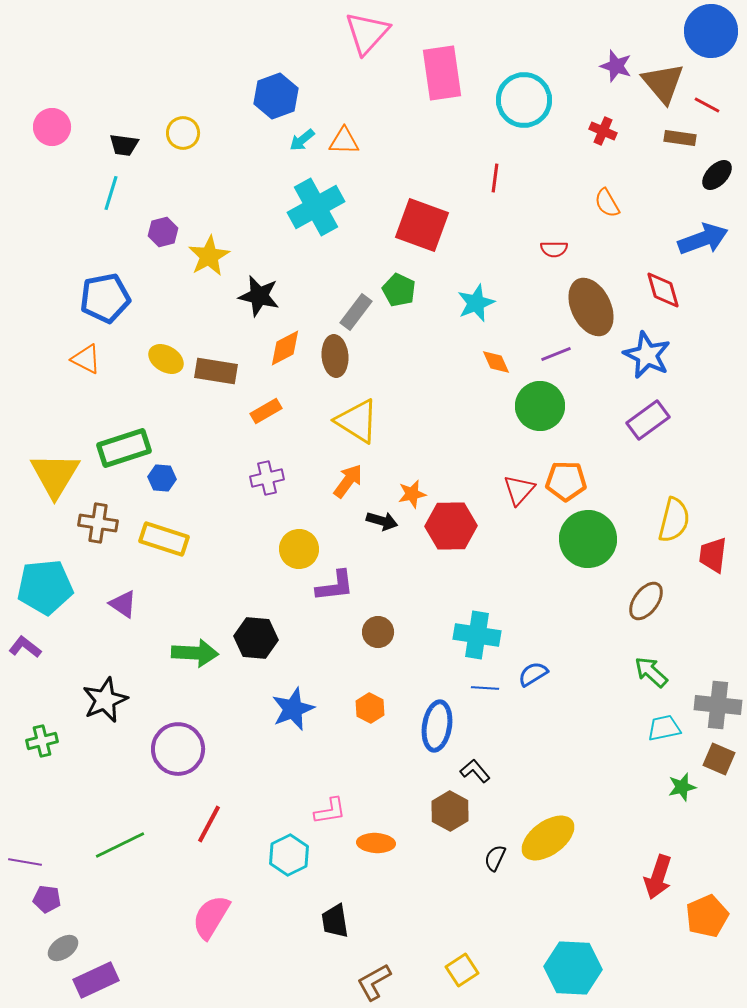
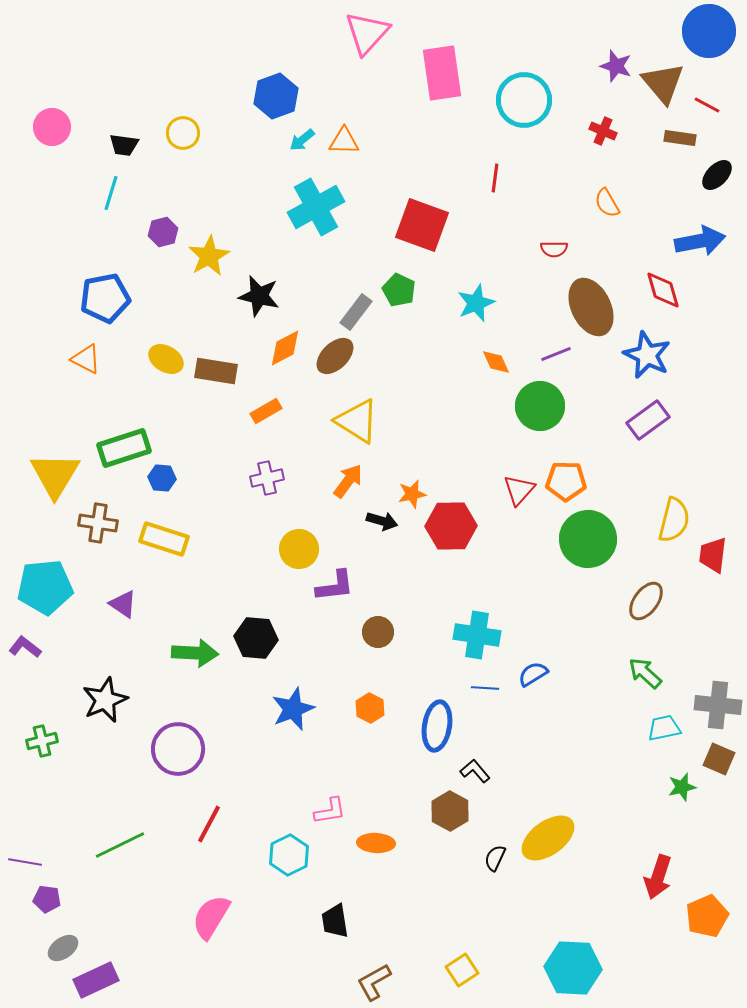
blue circle at (711, 31): moved 2 px left
blue arrow at (703, 239): moved 3 px left, 2 px down; rotated 9 degrees clockwise
brown ellipse at (335, 356): rotated 51 degrees clockwise
green arrow at (651, 672): moved 6 px left, 1 px down
